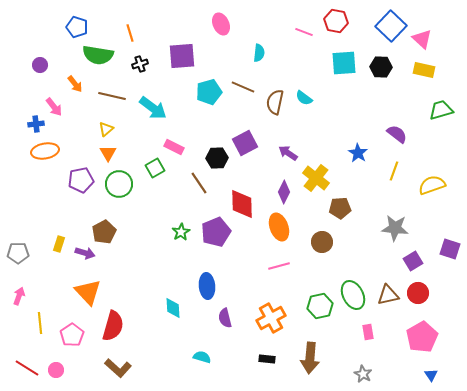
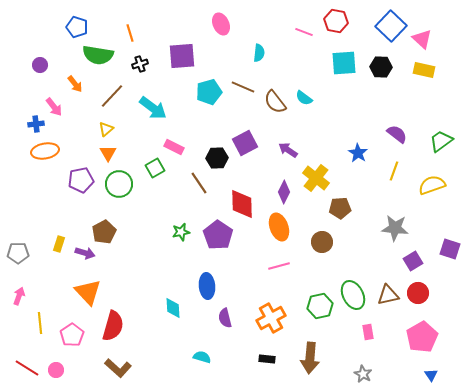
brown line at (112, 96): rotated 60 degrees counterclockwise
brown semicircle at (275, 102): rotated 50 degrees counterclockwise
green trapezoid at (441, 110): moved 31 px down; rotated 20 degrees counterclockwise
purple arrow at (288, 153): moved 3 px up
green star at (181, 232): rotated 18 degrees clockwise
purple pentagon at (216, 232): moved 2 px right, 3 px down; rotated 16 degrees counterclockwise
